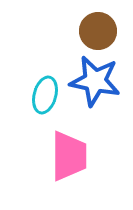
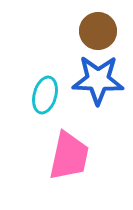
blue star: moved 3 px right, 1 px up; rotated 9 degrees counterclockwise
pink trapezoid: rotated 12 degrees clockwise
